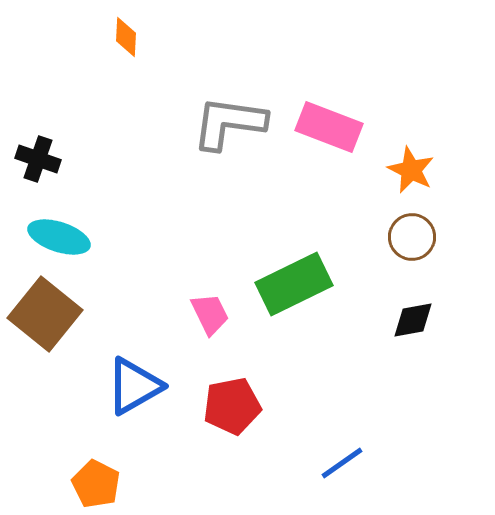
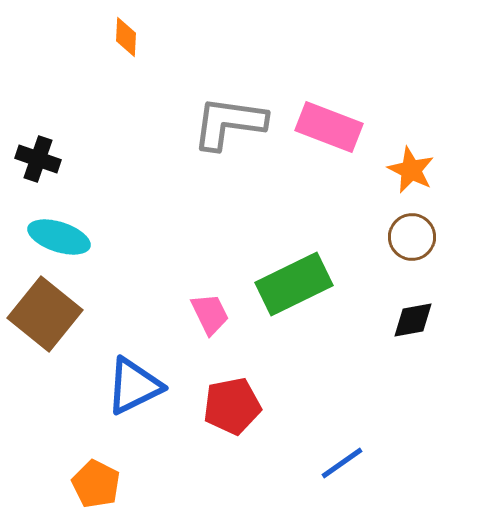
blue triangle: rotated 4 degrees clockwise
